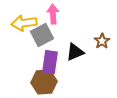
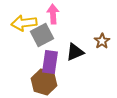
brown hexagon: rotated 20 degrees clockwise
